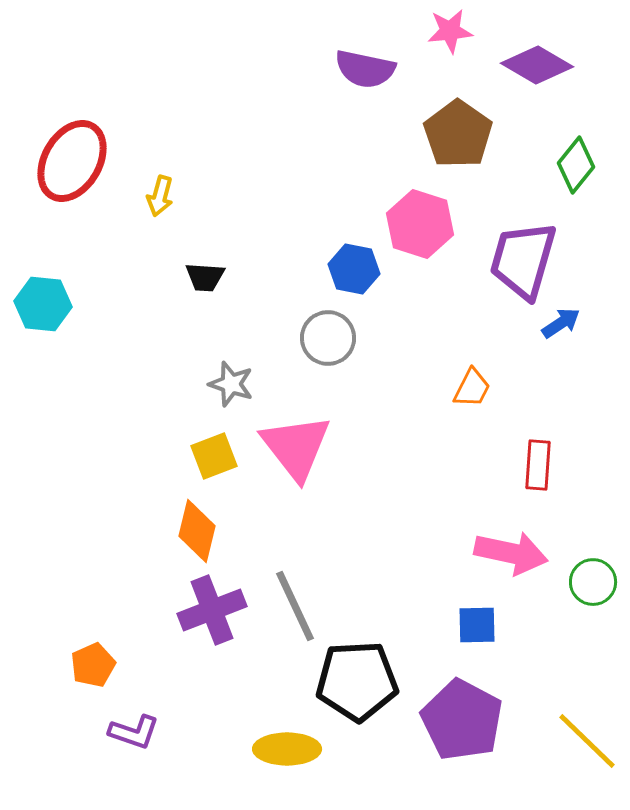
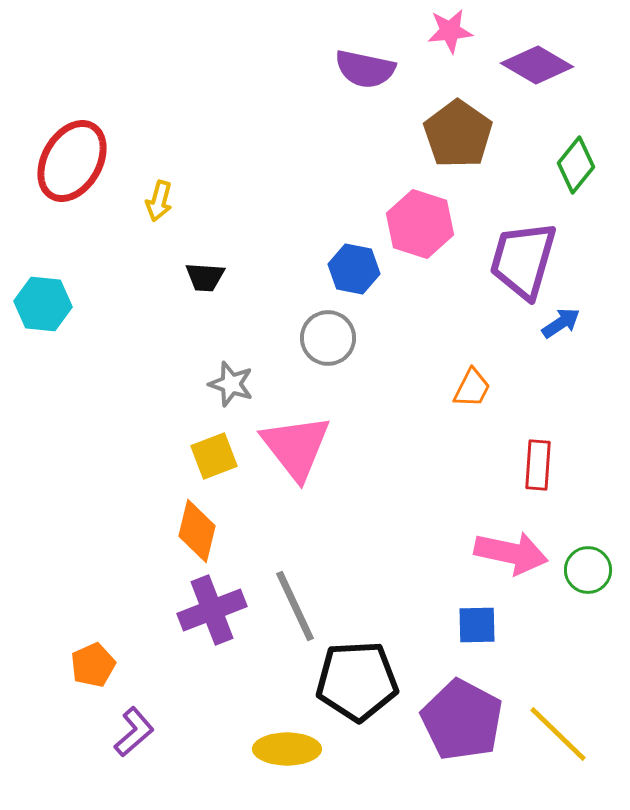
yellow arrow: moved 1 px left, 5 px down
green circle: moved 5 px left, 12 px up
purple L-shape: rotated 60 degrees counterclockwise
yellow line: moved 29 px left, 7 px up
